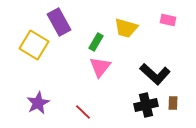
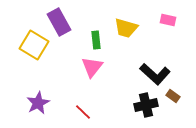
green rectangle: moved 2 px up; rotated 36 degrees counterclockwise
pink triangle: moved 8 px left
brown rectangle: moved 7 px up; rotated 56 degrees counterclockwise
